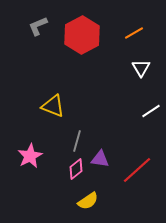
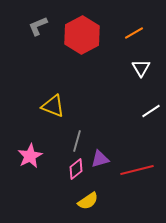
purple triangle: rotated 24 degrees counterclockwise
red line: rotated 28 degrees clockwise
